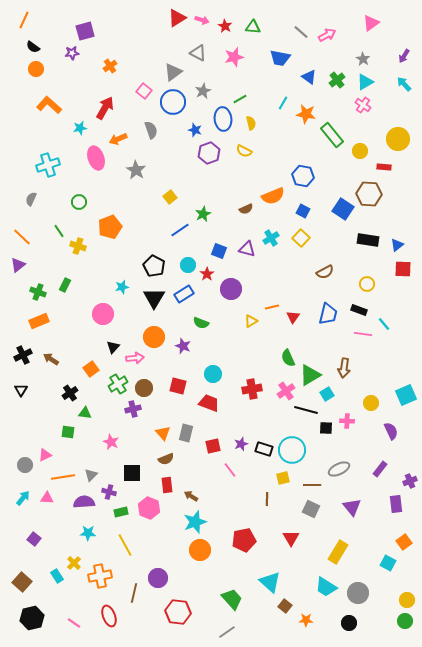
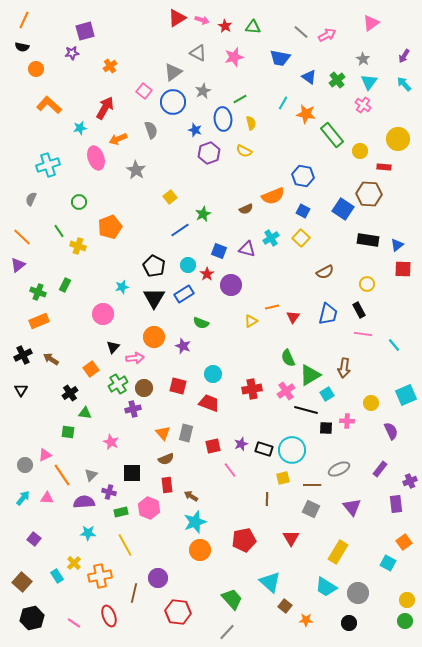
black semicircle at (33, 47): moved 11 px left; rotated 24 degrees counterclockwise
cyan triangle at (365, 82): moved 4 px right; rotated 24 degrees counterclockwise
purple circle at (231, 289): moved 4 px up
black rectangle at (359, 310): rotated 42 degrees clockwise
cyan line at (384, 324): moved 10 px right, 21 px down
orange line at (63, 477): moved 1 px left, 2 px up; rotated 65 degrees clockwise
gray line at (227, 632): rotated 12 degrees counterclockwise
